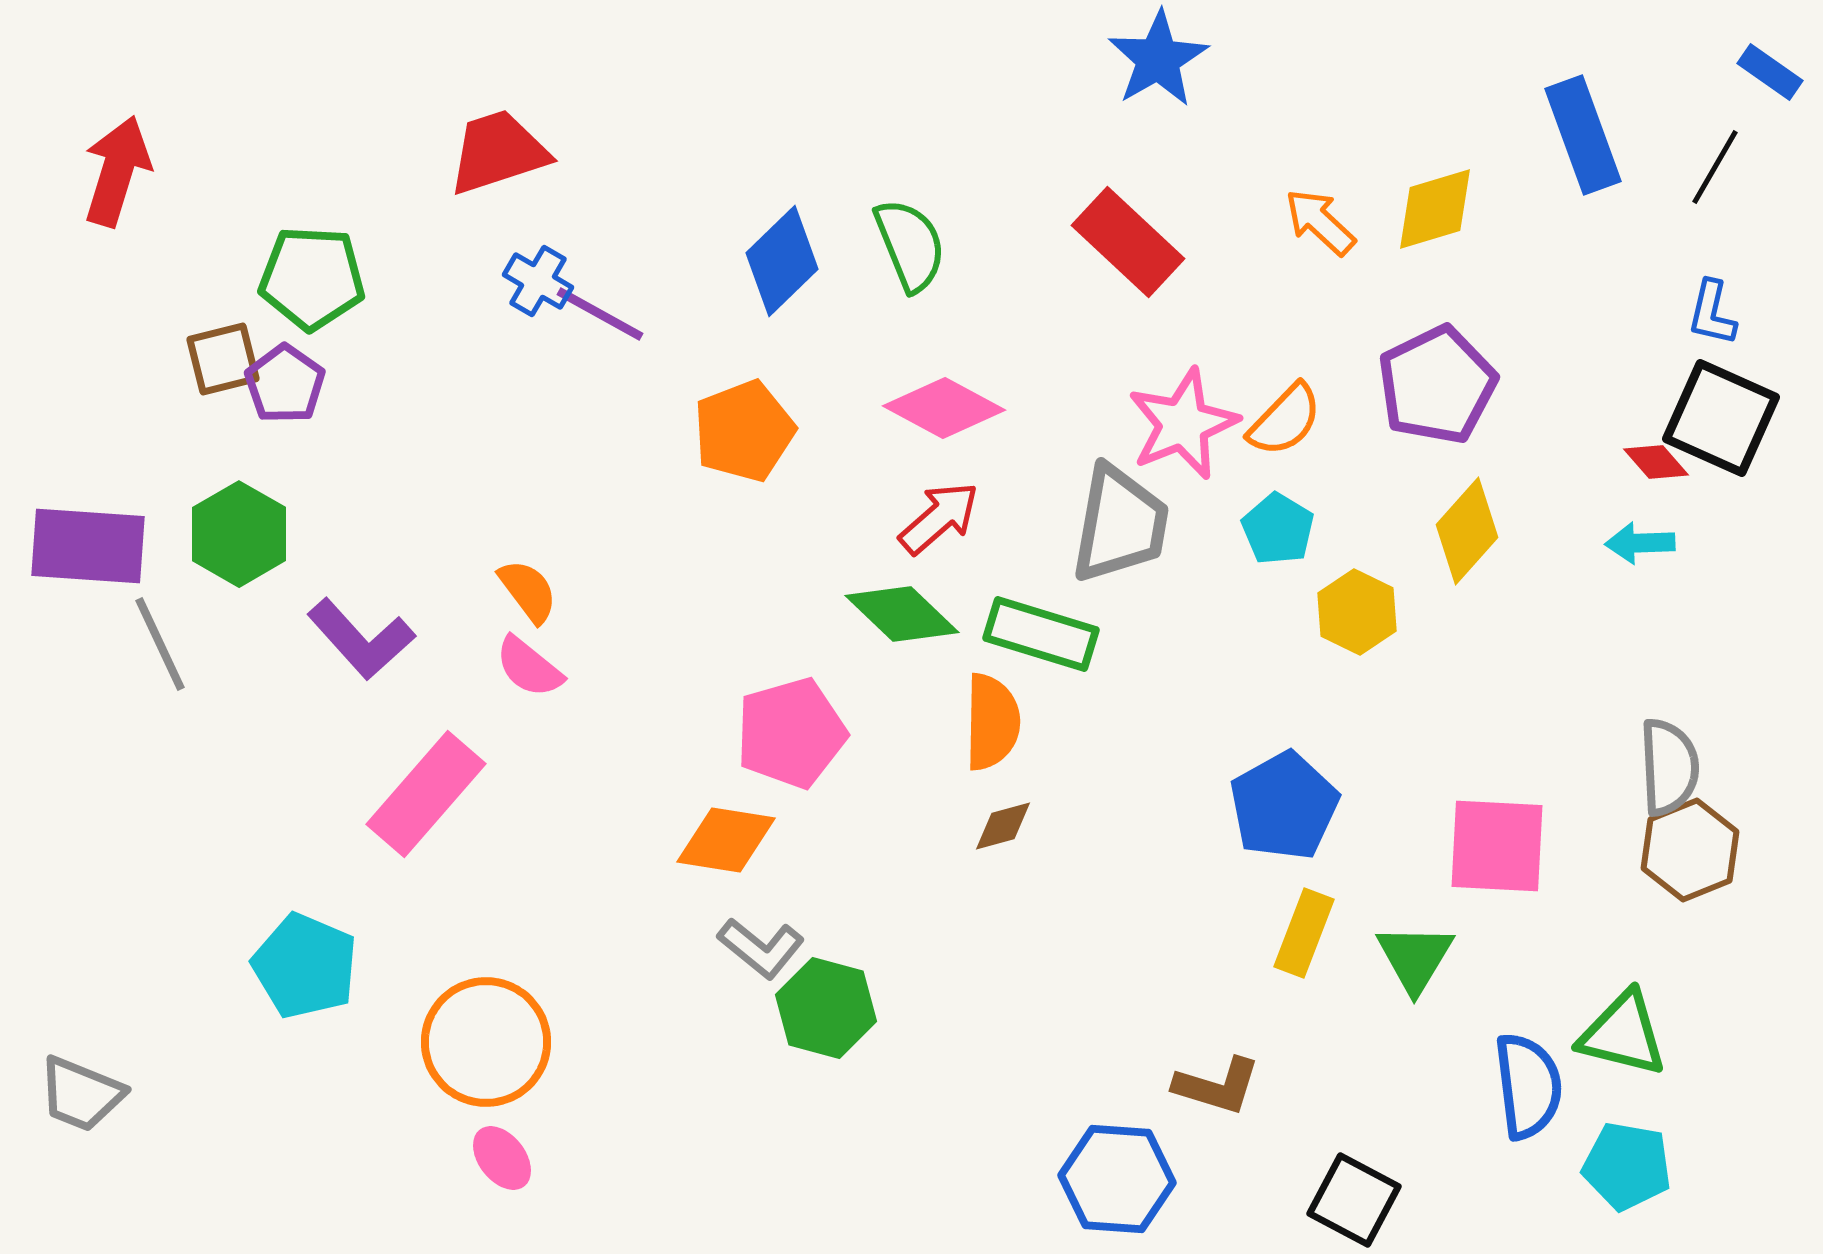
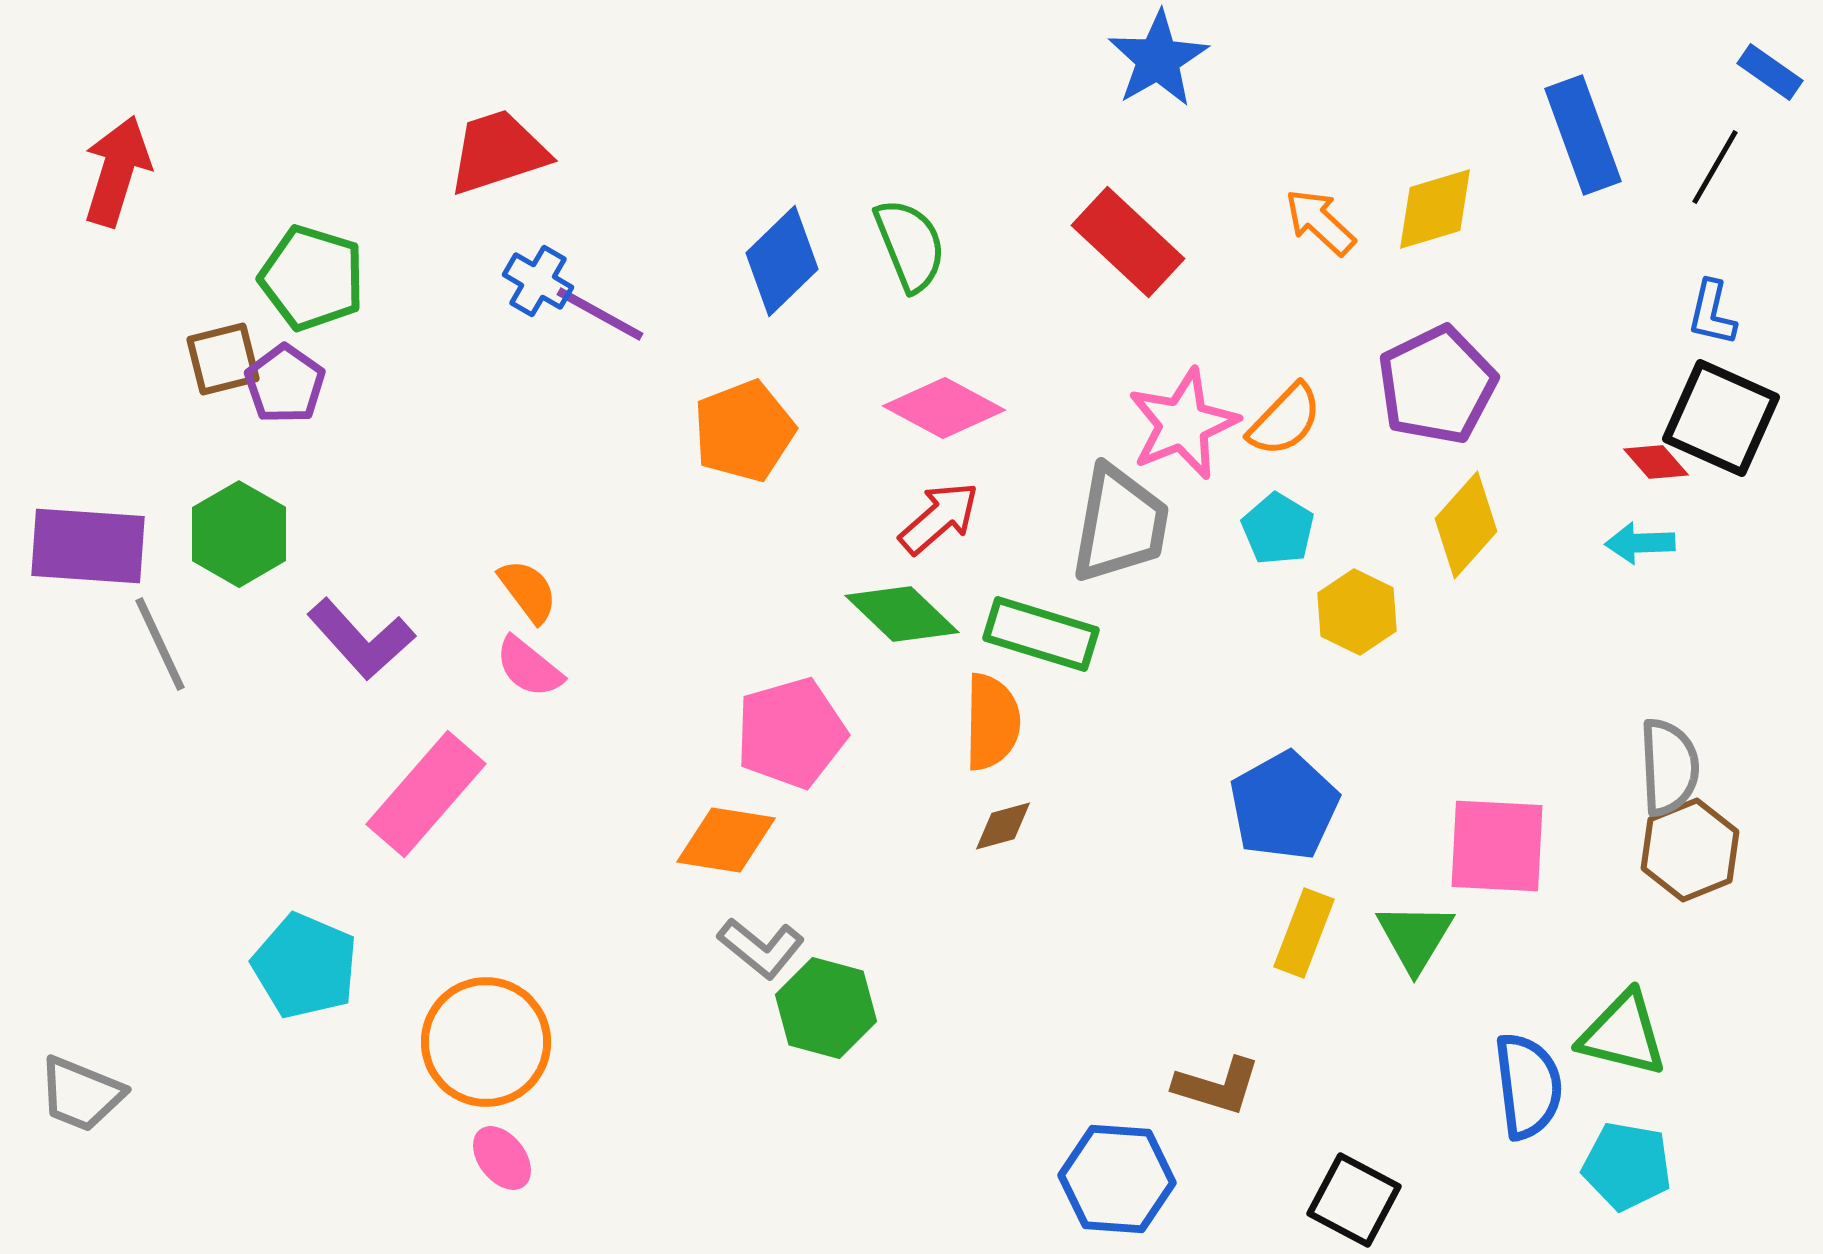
green pentagon at (312, 278): rotated 14 degrees clockwise
yellow diamond at (1467, 531): moved 1 px left, 6 px up
green triangle at (1415, 958): moved 21 px up
